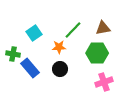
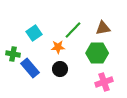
orange star: moved 1 px left
